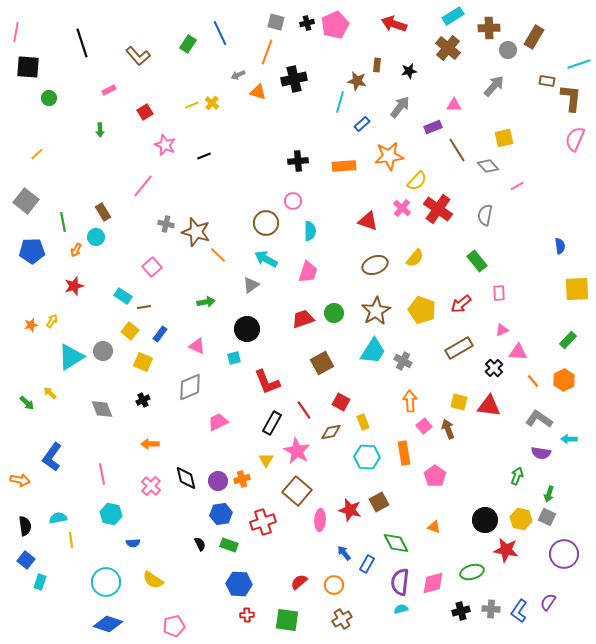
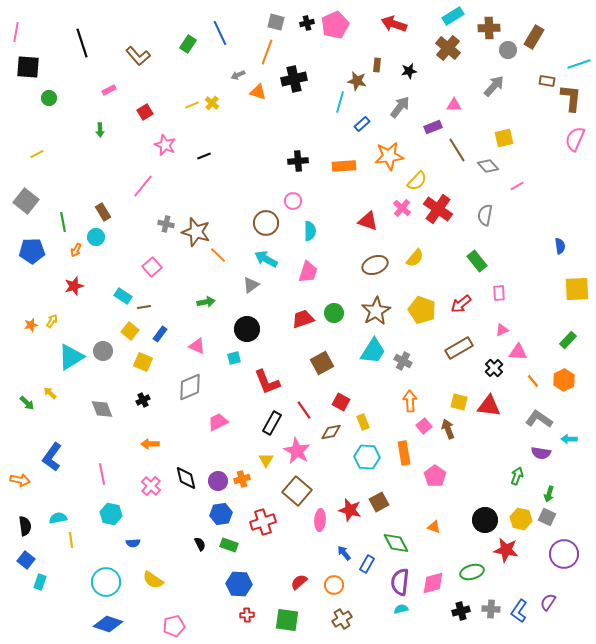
yellow line at (37, 154): rotated 16 degrees clockwise
